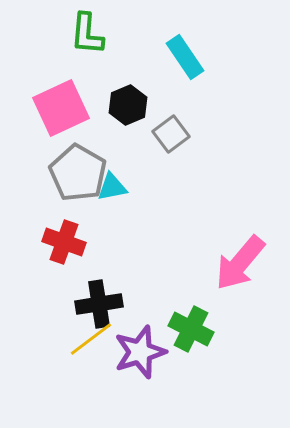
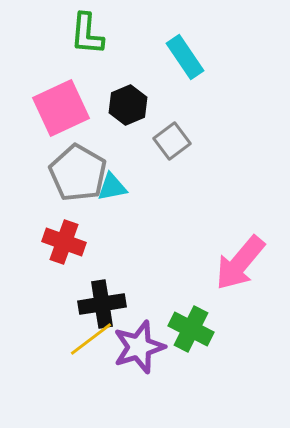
gray square: moved 1 px right, 7 px down
black cross: moved 3 px right
purple star: moved 1 px left, 5 px up
